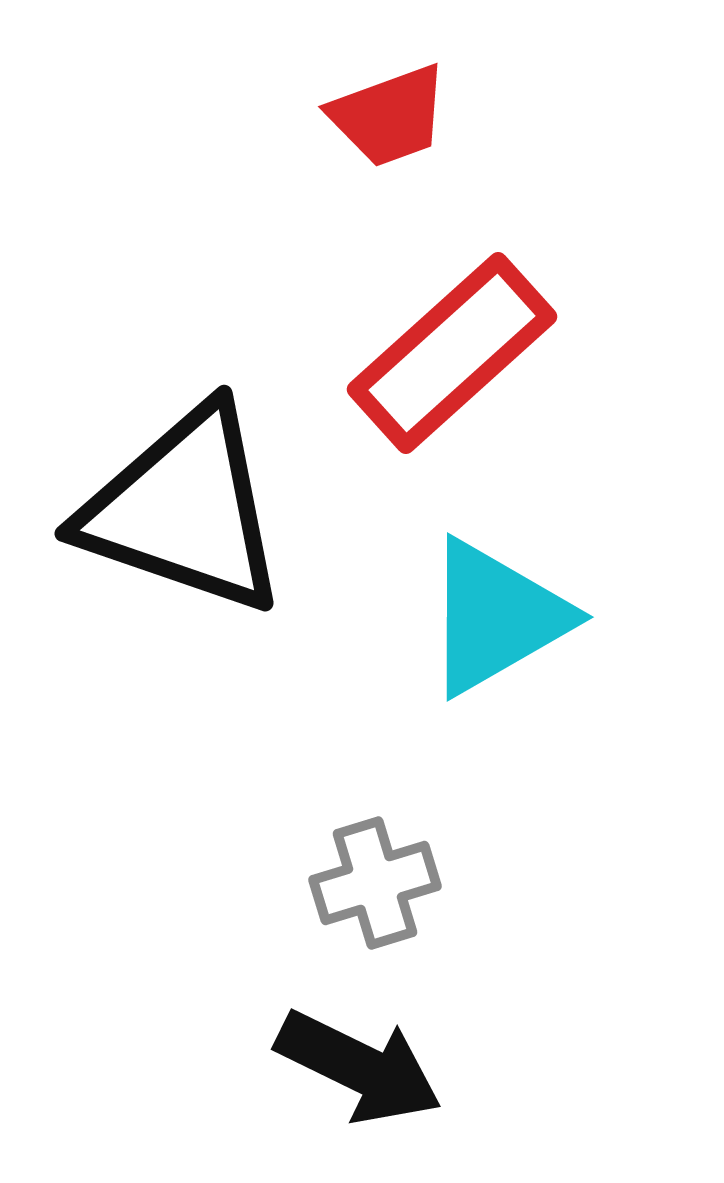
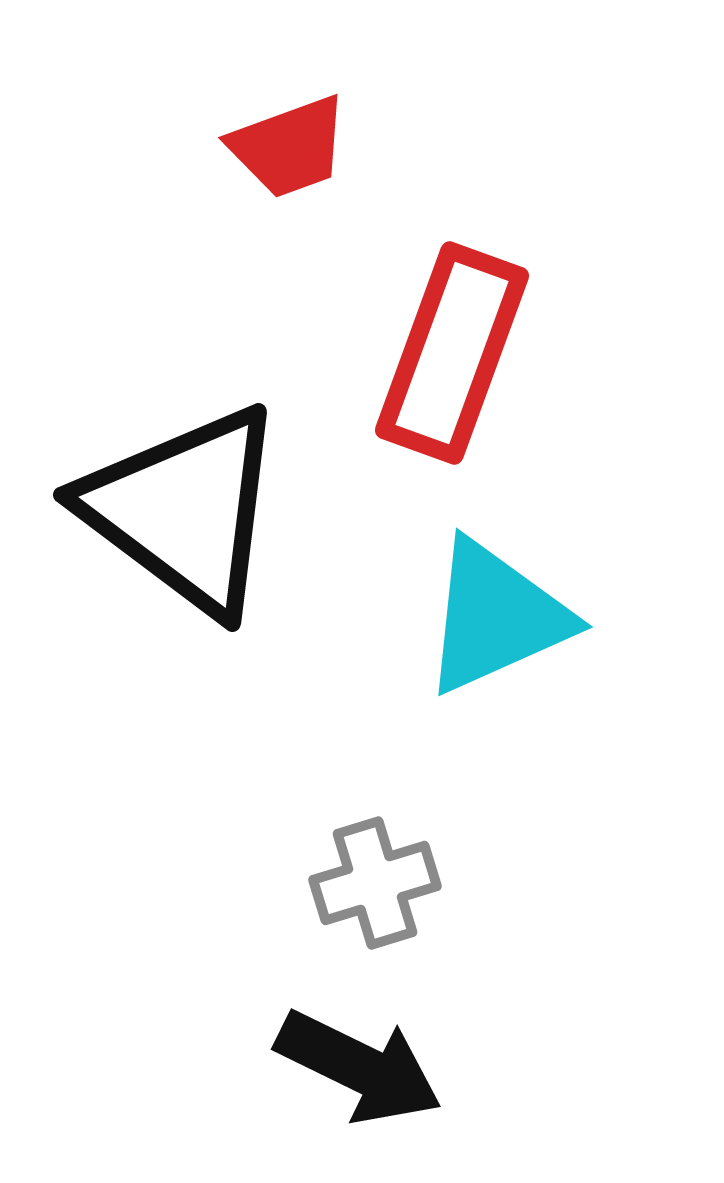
red trapezoid: moved 100 px left, 31 px down
red rectangle: rotated 28 degrees counterclockwise
black triangle: rotated 18 degrees clockwise
cyan triangle: rotated 6 degrees clockwise
